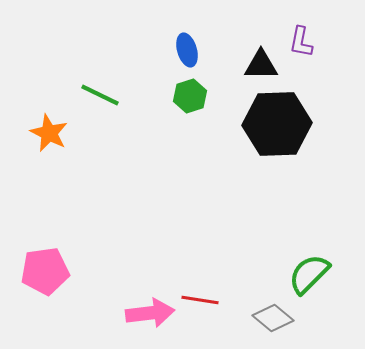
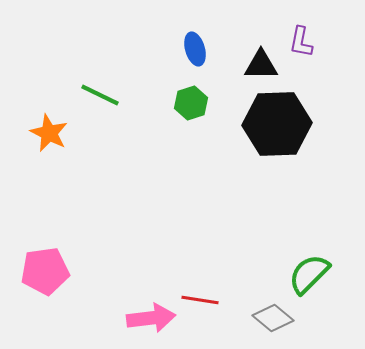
blue ellipse: moved 8 px right, 1 px up
green hexagon: moved 1 px right, 7 px down
pink arrow: moved 1 px right, 5 px down
